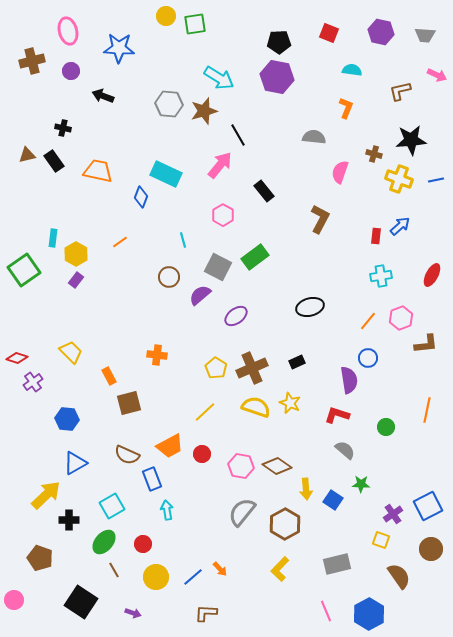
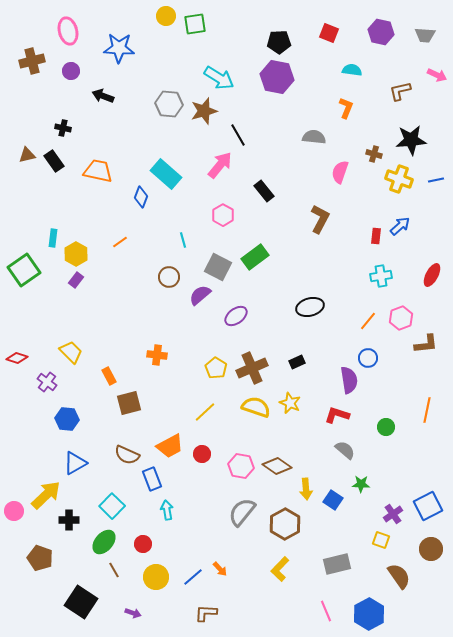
cyan rectangle at (166, 174): rotated 16 degrees clockwise
purple cross at (33, 382): moved 14 px right; rotated 18 degrees counterclockwise
cyan square at (112, 506): rotated 15 degrees counterclockwise
pink circle at (14, 600): moved 89 px up
